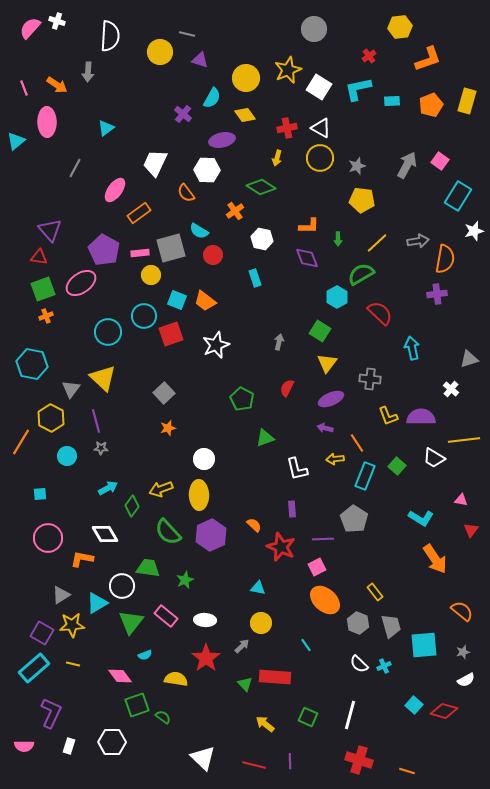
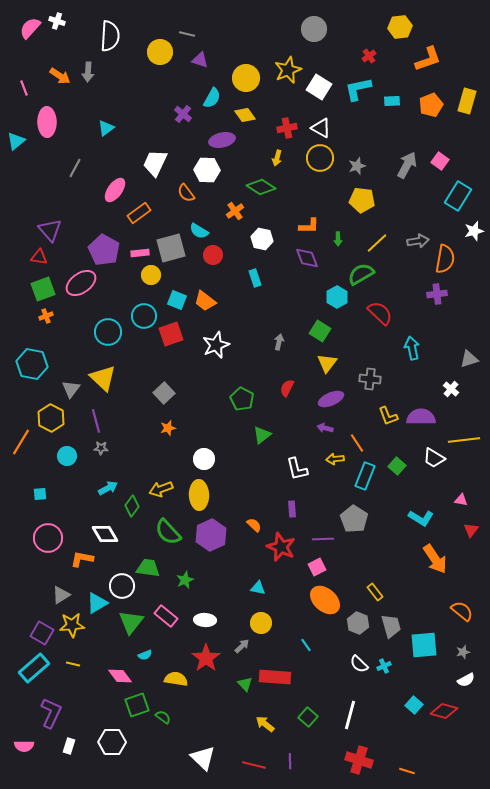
orange arrow at (57, 85): moved 3 px right, 9 px up
green triangle at (265, 438): moved 3 px left, 3 px up; rotated 18 degrees counterclockwise
green square at (308, 717): rotated 18 degrees clockwise
